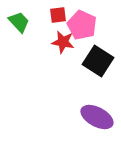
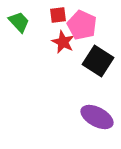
red star: rotated 15 degrees clockwise
